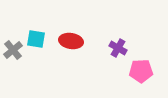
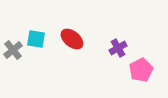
red ellipse: moved 1 px right, 2 px up; rotated 30 degrees clockwise
purple cross: rotated 30 degrees clockwise
pink pentagon: moved 1 px up; rotated 25 degrees counterclockwise
